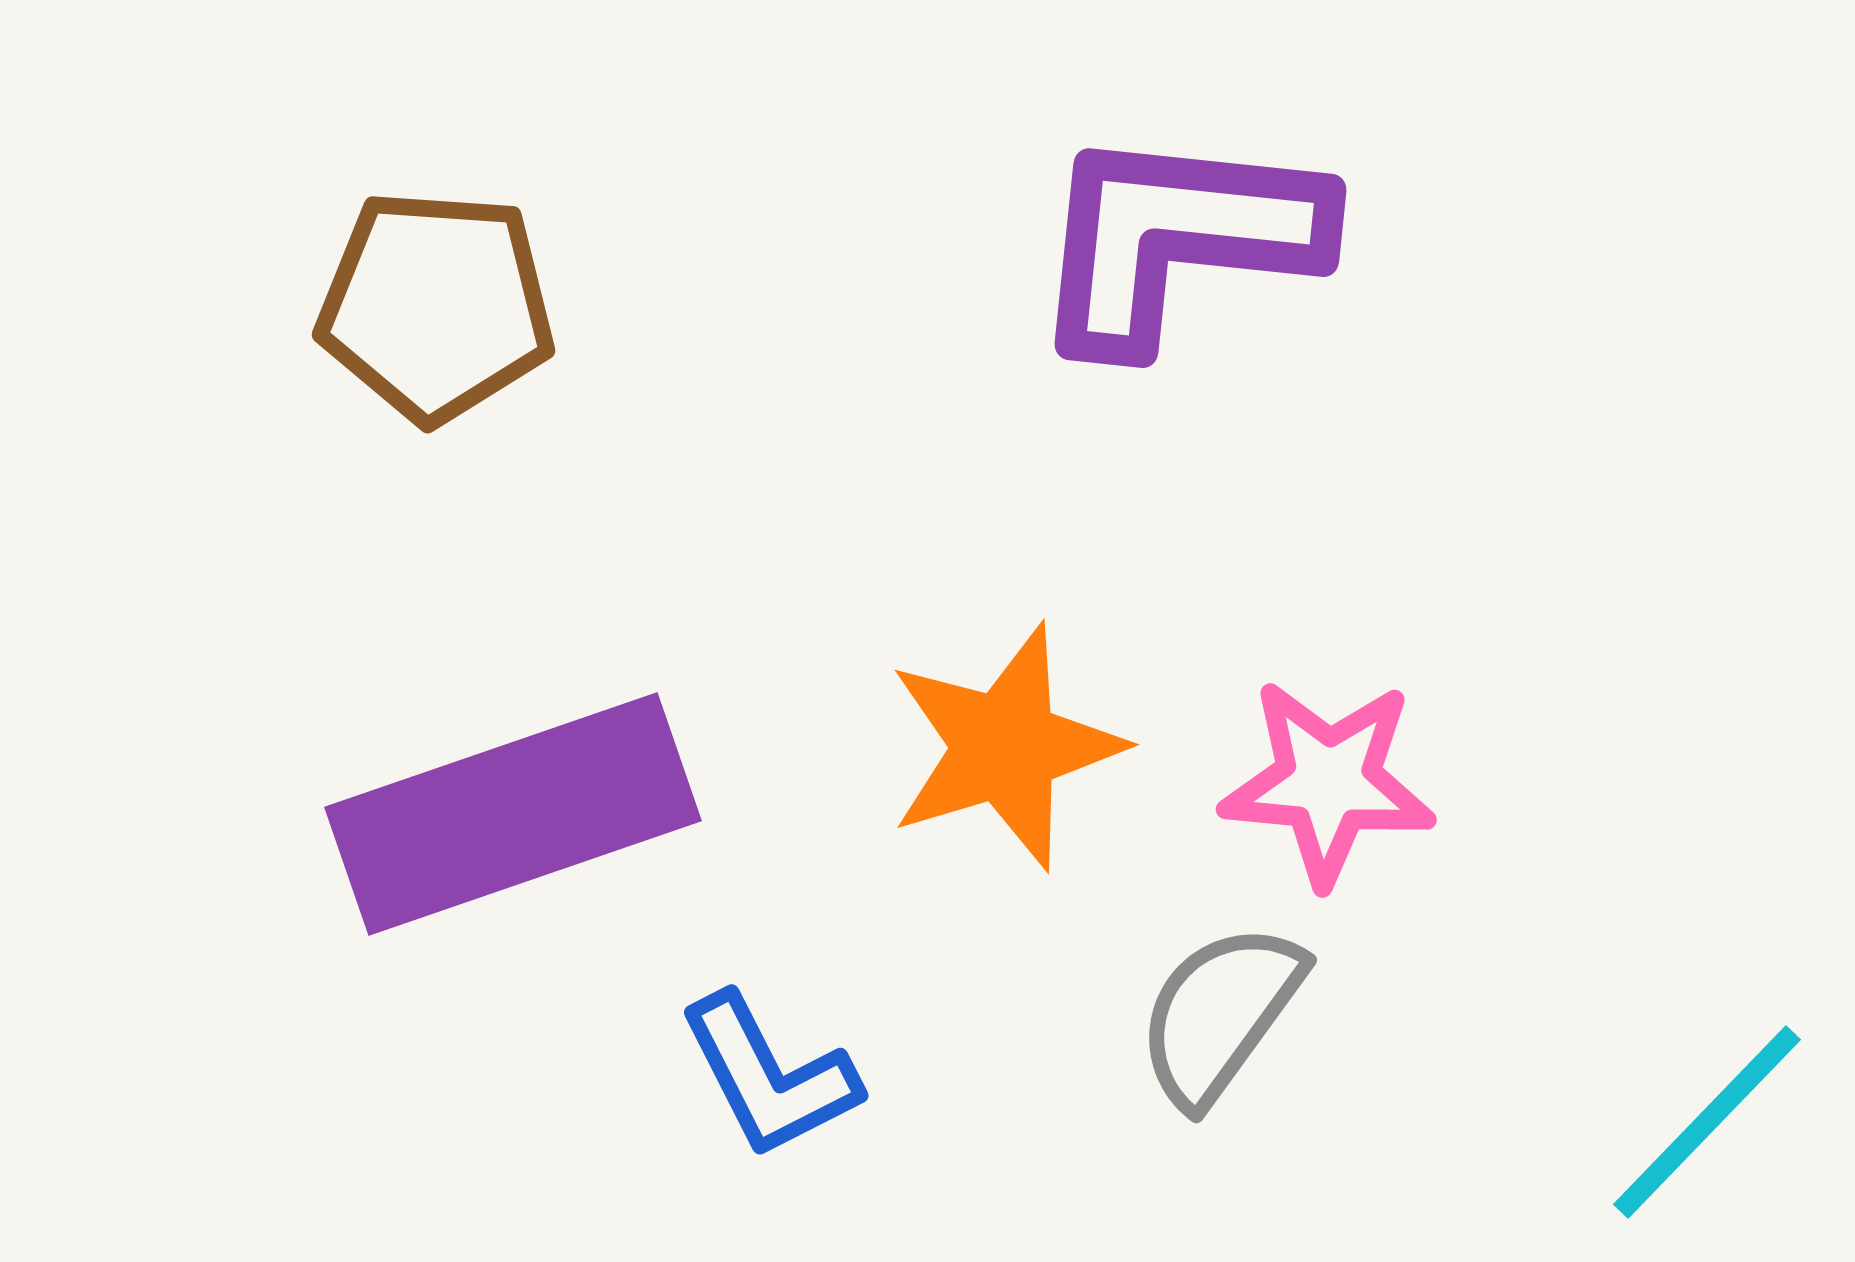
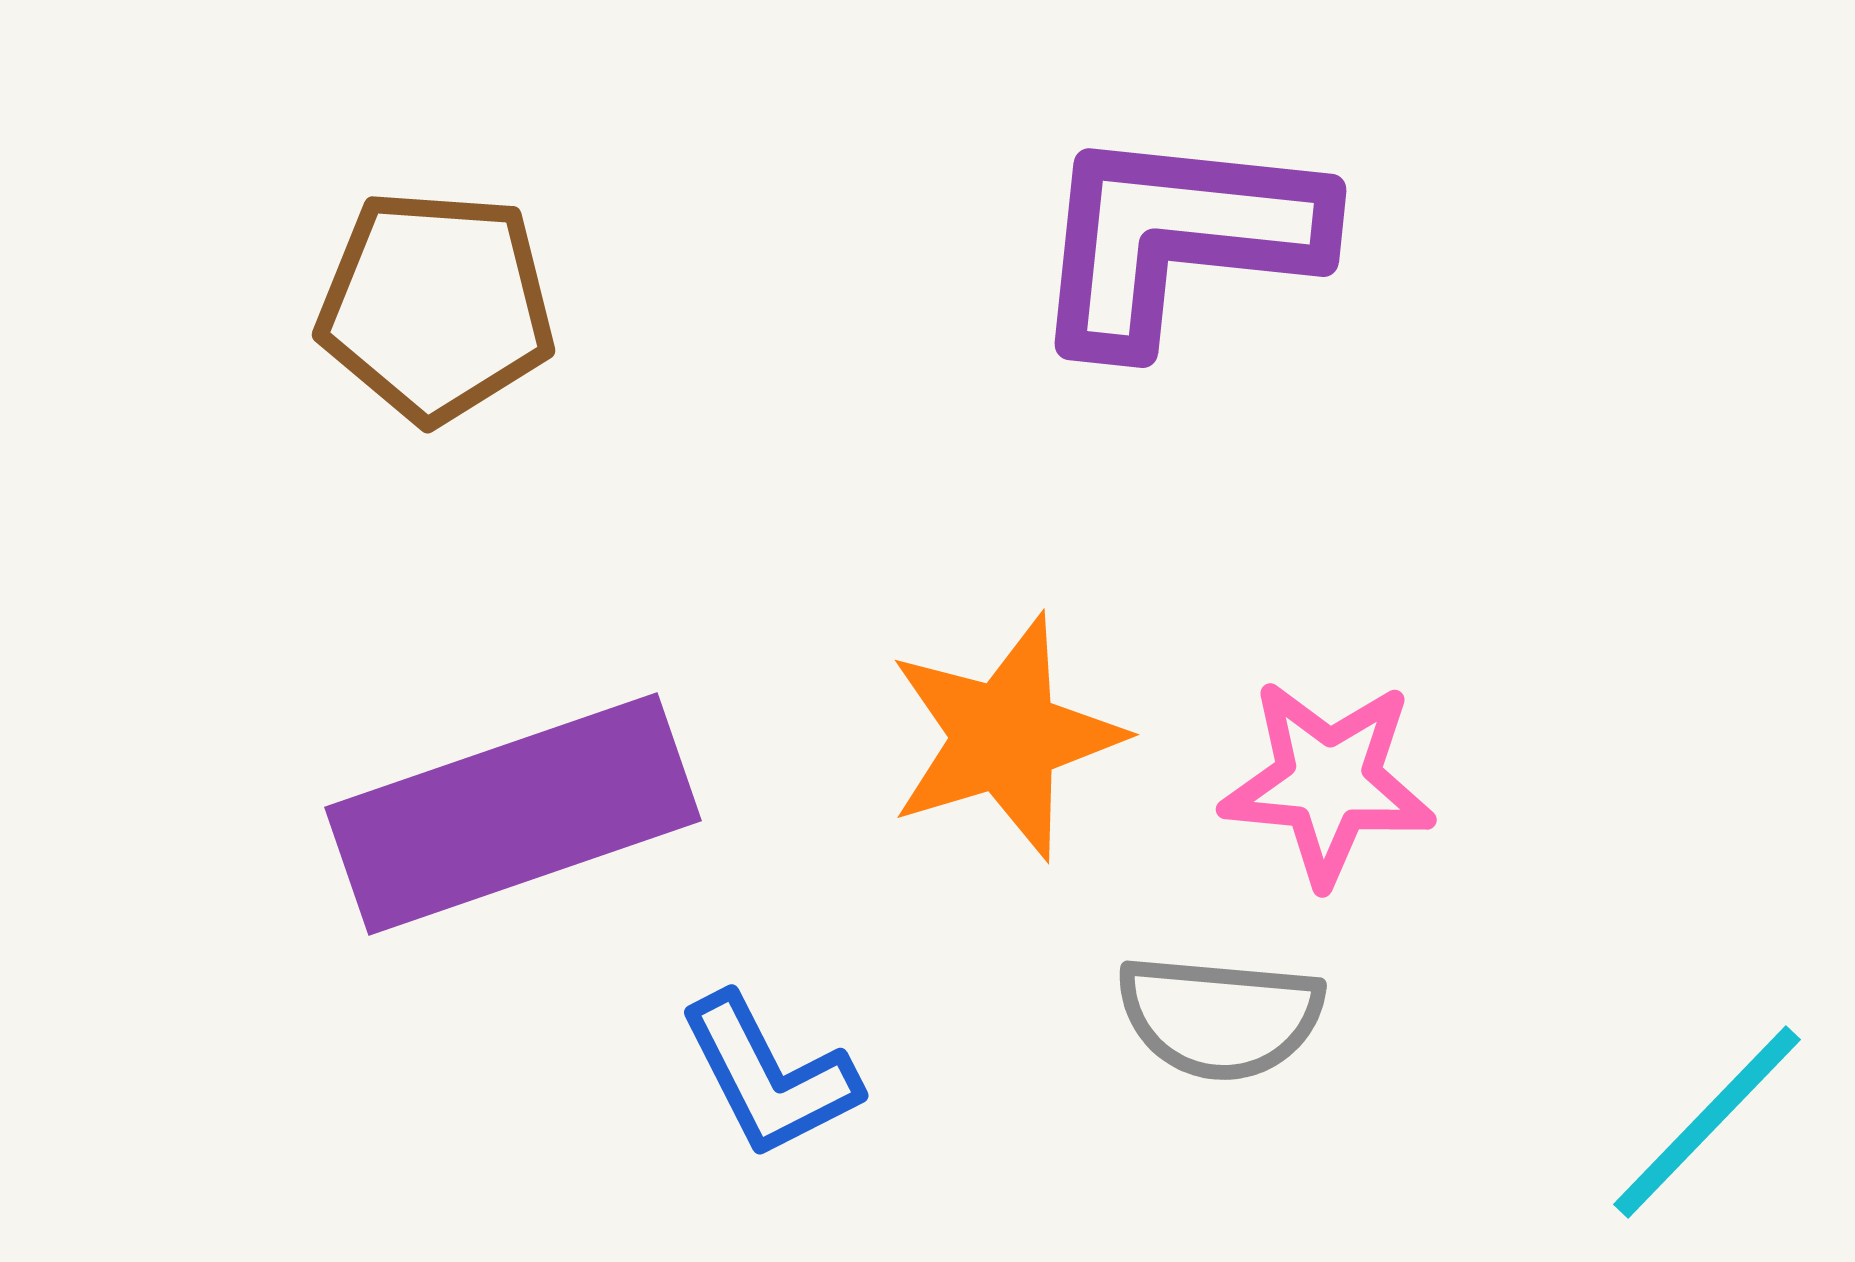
orange star: moved 10 px up
gray semicircle: moved 3 px down; rotated 121 degrees counterclockwise
